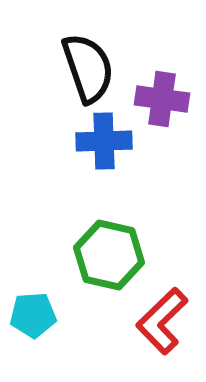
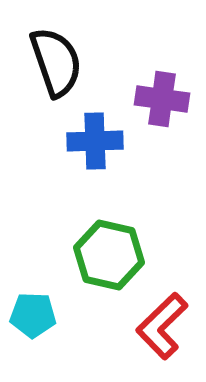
black semicircle: moved 32 px left, 6 px up
blue cross: moved 9 px left
cyan pentagon: rotated 6 degrees clockwise
red L-shape: moved 5 px down
